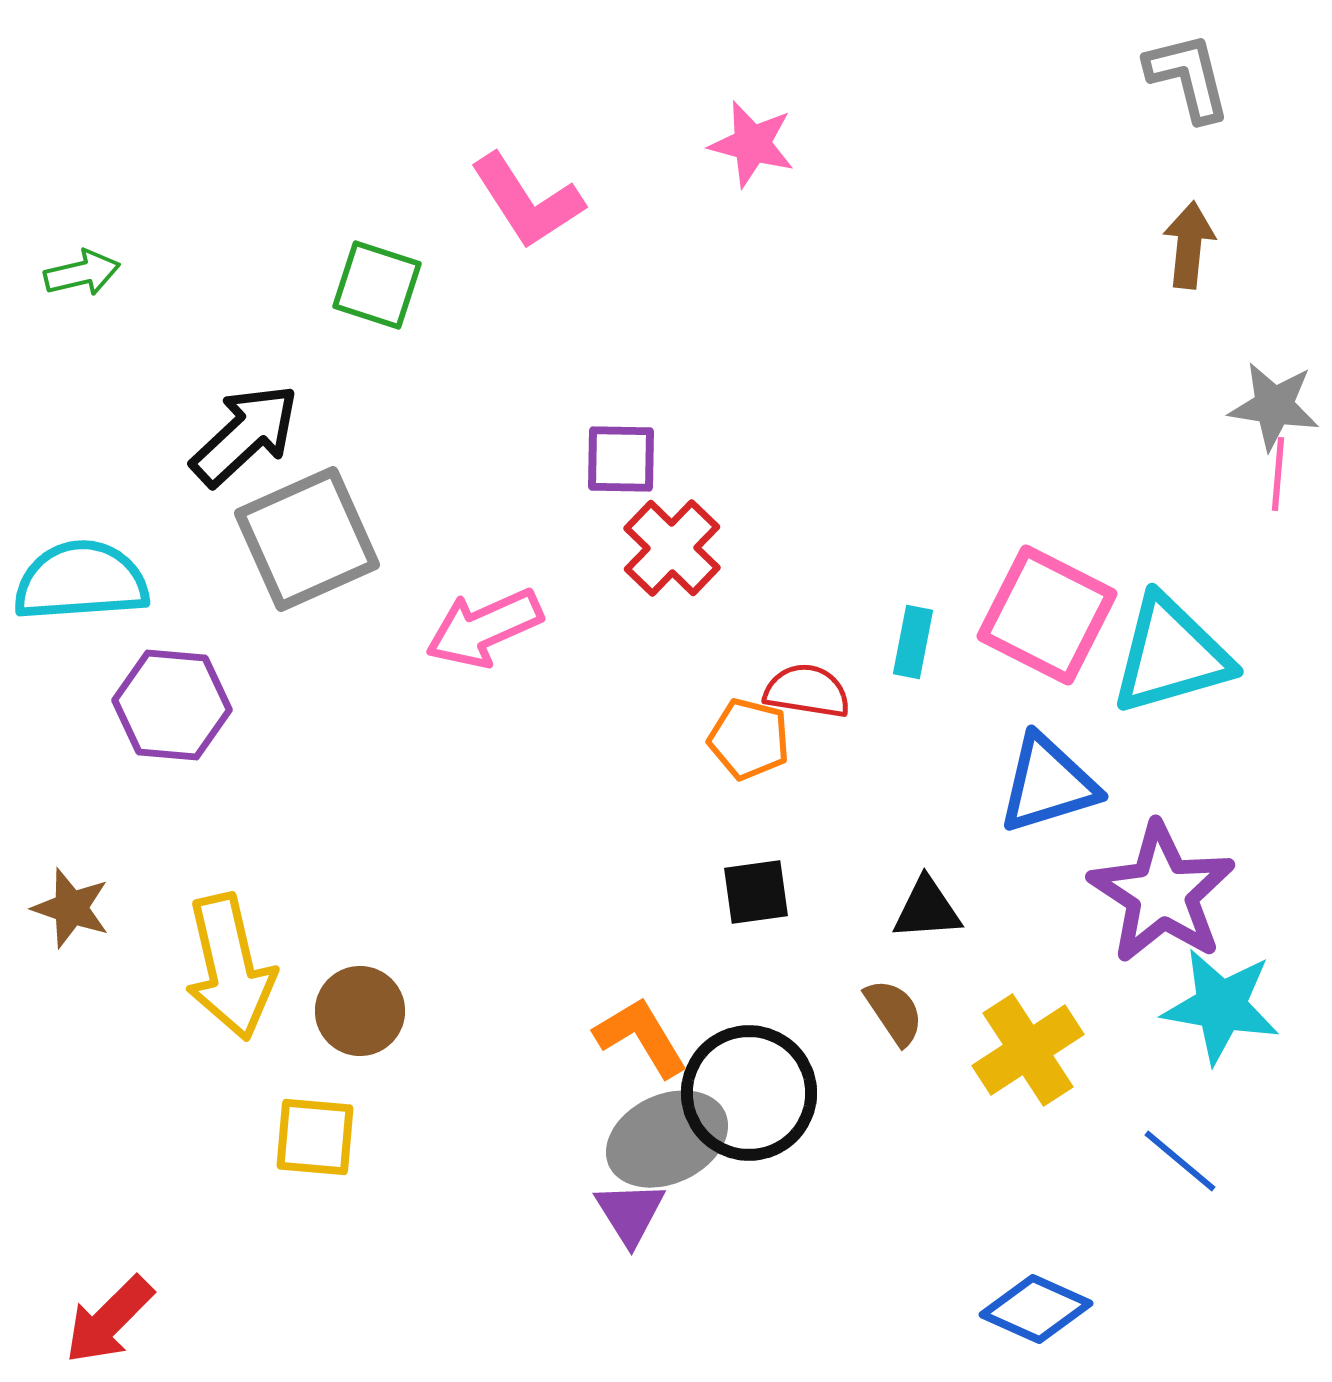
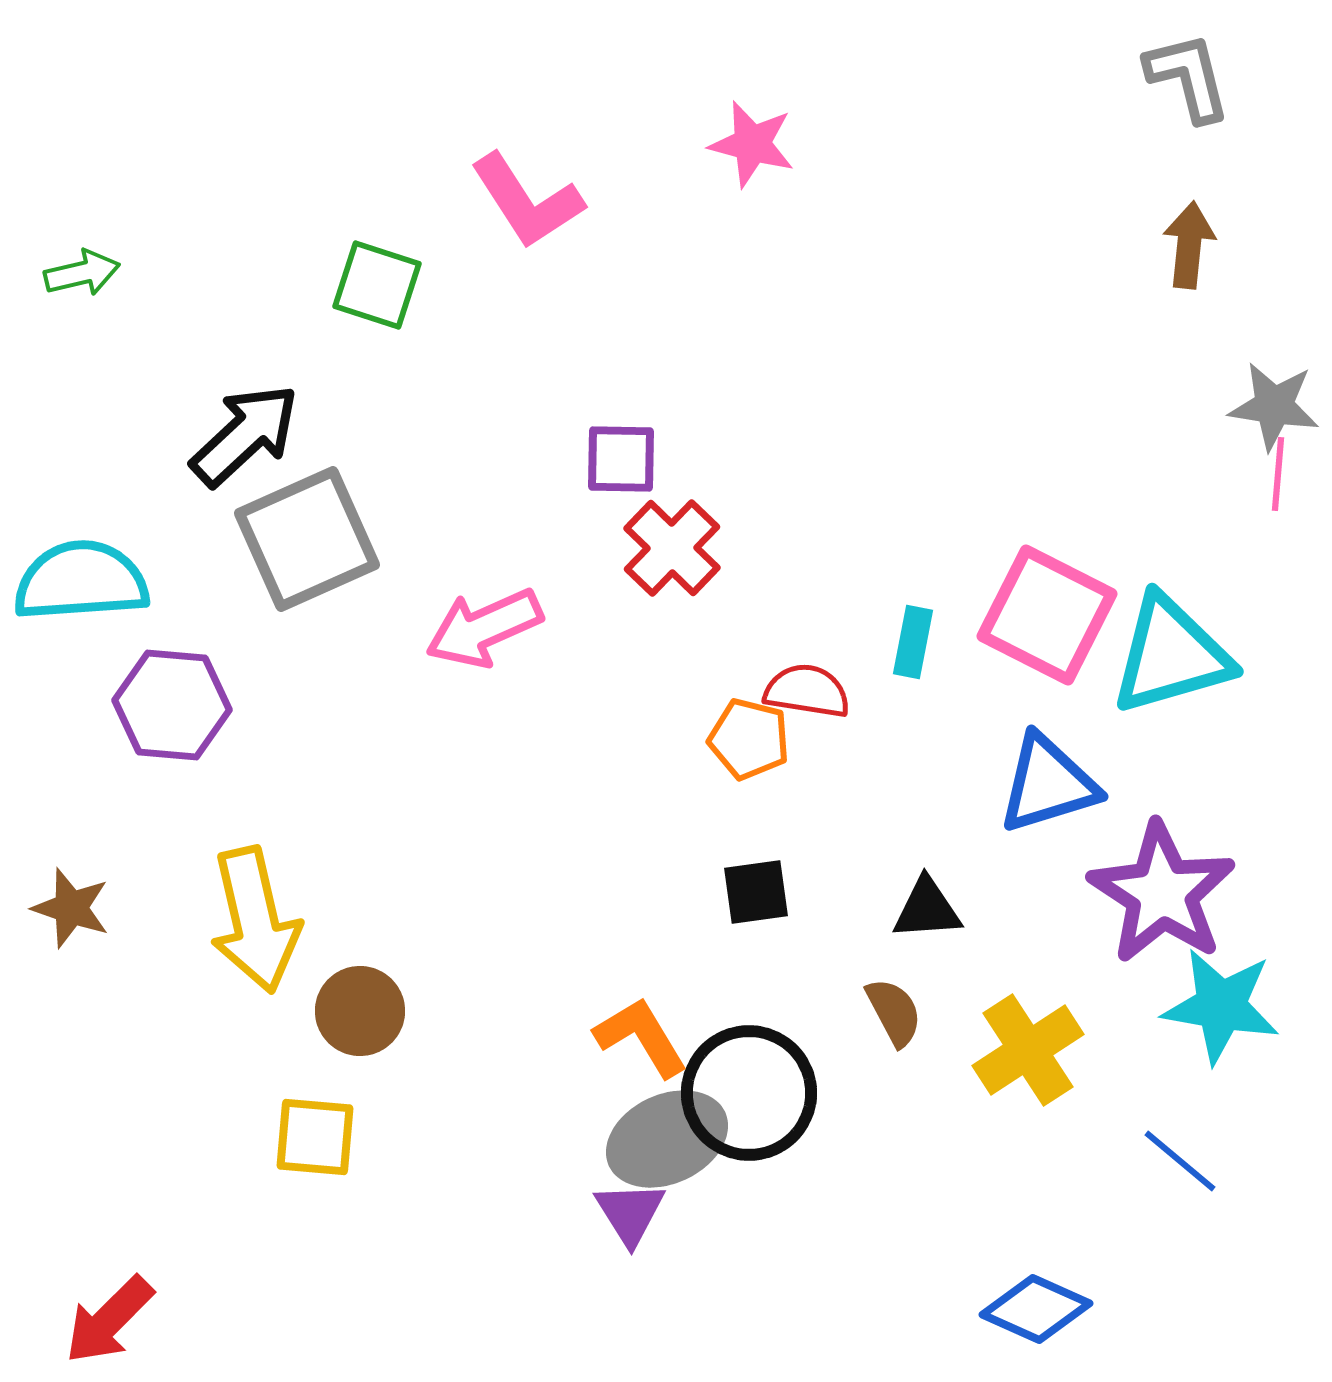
yellow arrow: moved 25 px right, 47 px up
brown semicircle: rotated 6 degrees clockwise
